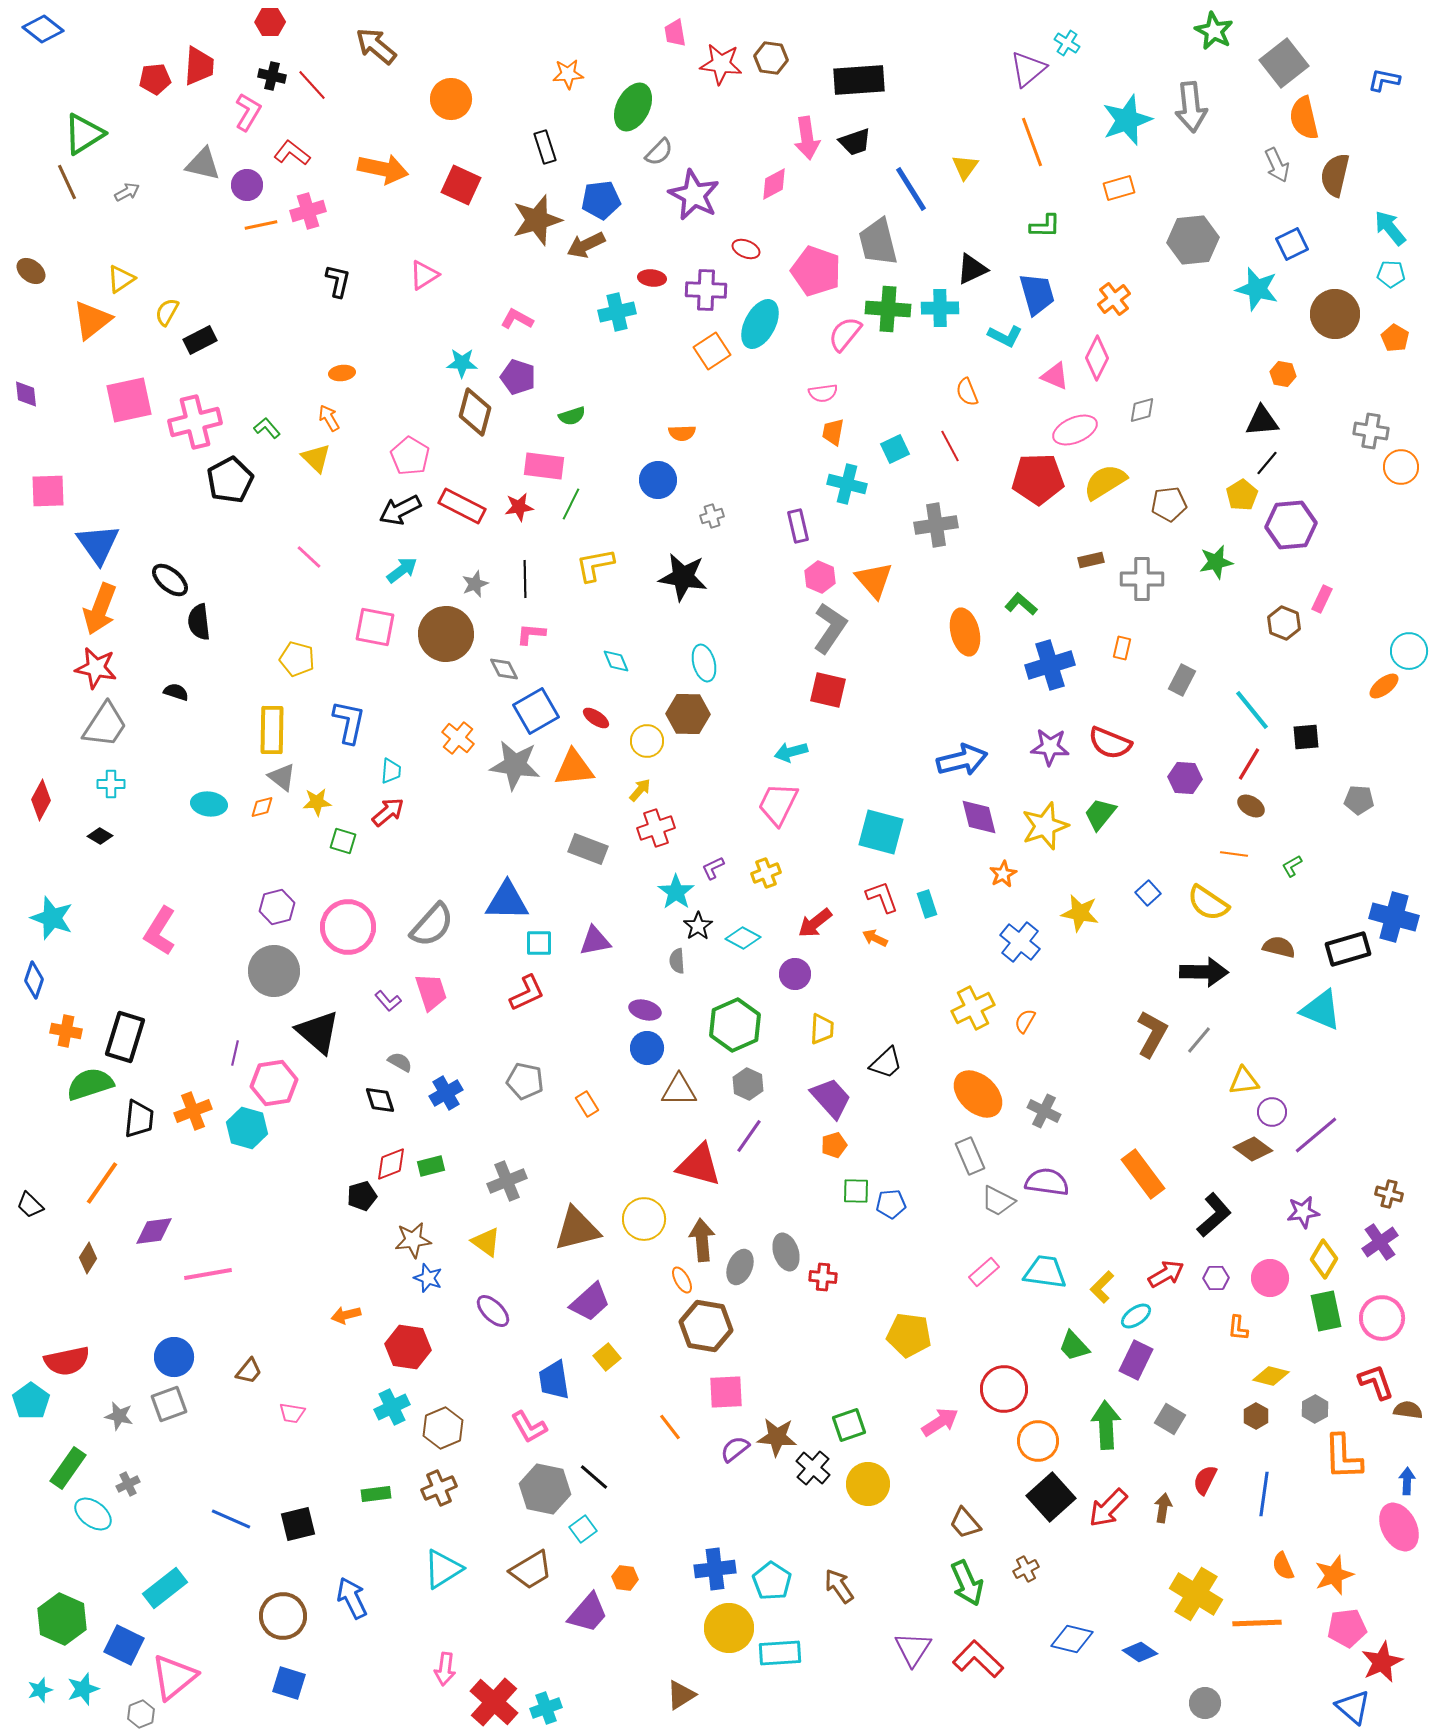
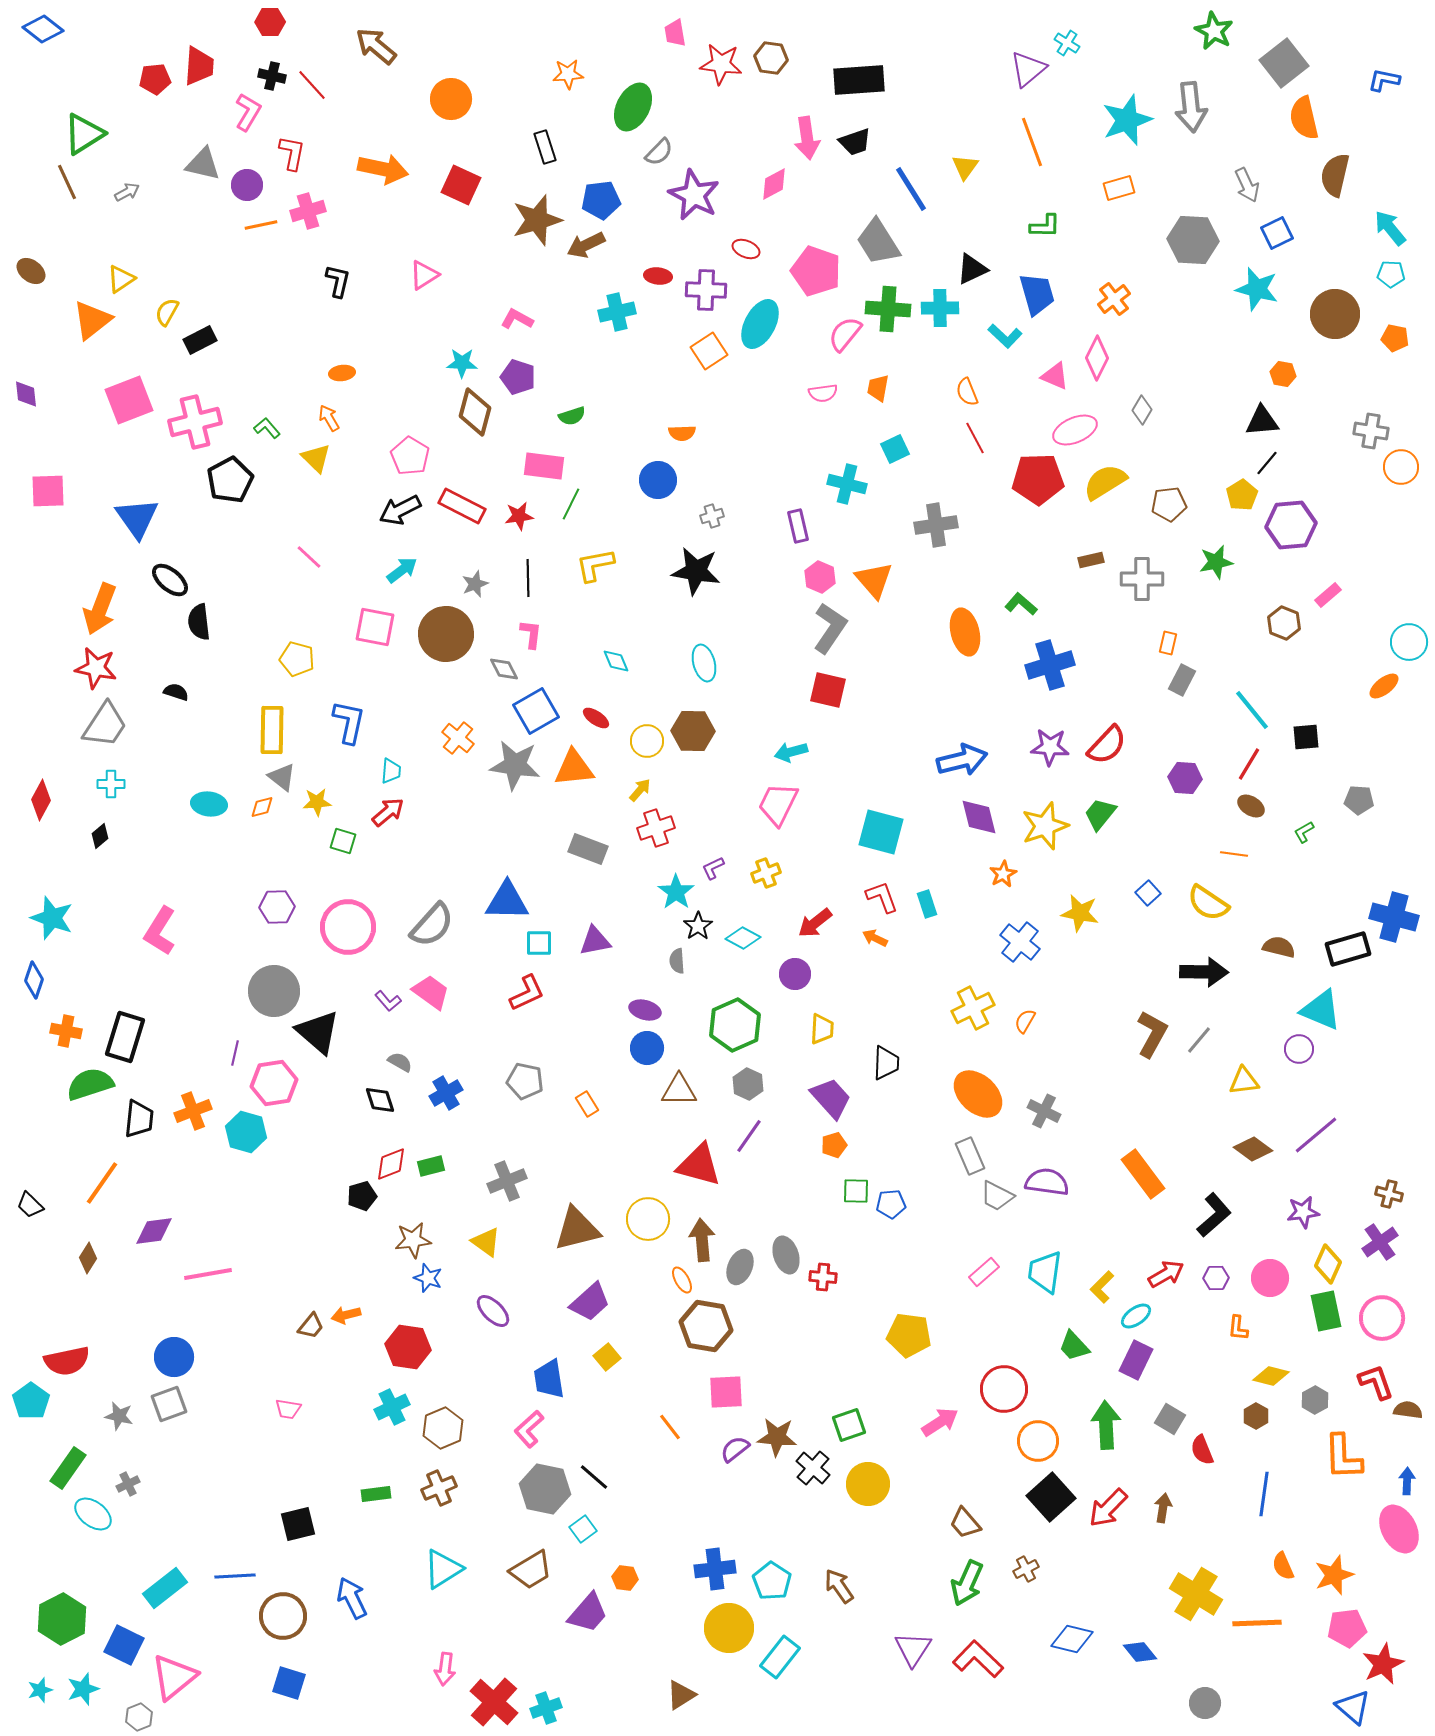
red L-shape at (292, 153): rotated 63 degrees clockwise
gray arrow at (1277, 165): moved 30 px left, 20 px down
gray hexagon at (1193, 240): rotated 9 degrees clockwise
gray trapezoid at (878, 242): rotated 18 degrees counterclockwise
blue square at (1292, 244): moved 15 px left, 11 px up
red ellipse at (652, 278): moved 6 px right, 2 px up
cyan L-shape at (1005, 336): rotated 16 degrees clockwise
orange pentagon at (1395, 338): rotated 20 degrees counterclockwise
orange square at (712, 351): moved 3 px left
pink square at (129, 400): rotated 9 degrees counterclockwise
gray diamond at (1142, 410): rotated 44 degrees counterclockwise
orange trapezoid at (833, 432): moved 45 px right, 44 px up
red line at (950, 446): moved 25 px right, 8 px up
red star at (519, 507): moved 9 px down
blue triangle at (98, 544): moved 39 px right, 26 px up
black star at (683, 577): moved 13 px right, 6 px up
black line at (525, 579): moved 3 px right, 1 px up
pink rectangle at (1322, 599): moved 6 px right, 4 px up; rotated 24 degrees clockwise
pink L-shape at (531, 634): rotated 92 degrees clockwise
orange rectangle at (1122, 648): moved 46 px right, 5 px up
cyan circle at (1409, 651): moved 9 px up
brown hexagon at (688, 714): moved 5 px right, 17 px down
red semicircle at (1110, 743): moved 3 px left, 2 px down; rotated 69 degrees counterclockwise
black diamond at (100, 836): rotated 70 degrees counterclockwise
green L-shape at (1292, 866): moved 12 px right, 34 px up
purple hexagon at (277, 907): rotated 12 degrees clockwise
gray circle at (274, 971): moved 20 px down
pink trapezoid at (431, 992): rotated 36 degrees counterclockwise
black trapezoid at (886, 1063): rotated 45 degrees counterclockwise
purple circle at (1272, 1112): moved 27 px right, 63 px up
cyan hexagon at (247, 1128): moved 1 px left, 4 px down
gray trapezoid at (998, 1201): moved 1 px left, 5 px up
yellow circle at (644, 1219): moved 4 px right
gray ellipse at (786, 1252): moved 3 px down
yellow diamond at (1324, 1259): moved 4 px right, 5 px down; rotated 6 degrees counterclockwise
cyan trapezoid at (1045, 1272): rotated 90 degrees counterclockwise
brown trapezoid at (249, 1371): moved 62 px right, 45 px up
blue trapezoid at (554, 1380): moved 5 px left, 1 px up
gray hexagon at (1315, 1409): moved 9 px up
pink trapezoid at (292, 1413): moved 4 px left, 4 px up
pink L-shape at (529, 1427): moved 2 px down; rotated 78 degrees clockwise
red semicircle at (1205, 1480): moved 3 px left, 30 px up; rotated 48 degrees counterclockwise
blue line at (231, 1519): moved 4 px right, 57 px down; rotated 27 degrees counterclockwise
pink ellipse at (1399, 1527): moved 2 px down
green arrow at (967, 1583): rotated 48 degrees clockwise
green hexagon at (62, 1619): rotated 9 degrees clockwise
blue diamond at (1140, 1652): rotated 16 degrees clockwise
cyan rectangle at (780, 1653): moved 4 px down; rotated 48 degrees counterclockwise
red star at (1382, 1662): moved 1 px right, 2 px down
gray hexagon at (141, 1714): moved 2 px left, 3 px down
